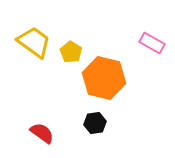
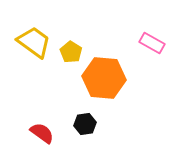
orange hexagon: rotated 9 degrees counterclockwise
black hexagon: moved 10 px left, 1 px down
